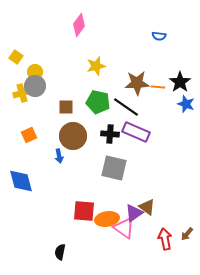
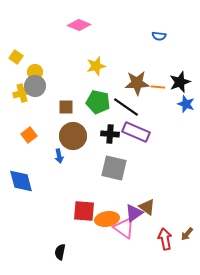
pink diamond: rotated 75 degrees clockwise
black star: rotated 15 degrees clockwise
orange square: rotated 14 degrees counterclockwise
